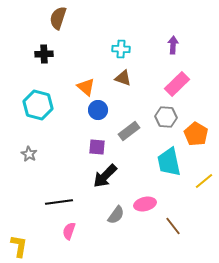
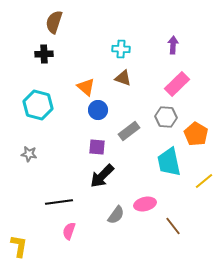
brown semicircle: moved 4 px left, 4 px down
gray star: rotated 21 degrees counterclockwise
black arrow: moved 3 px left
